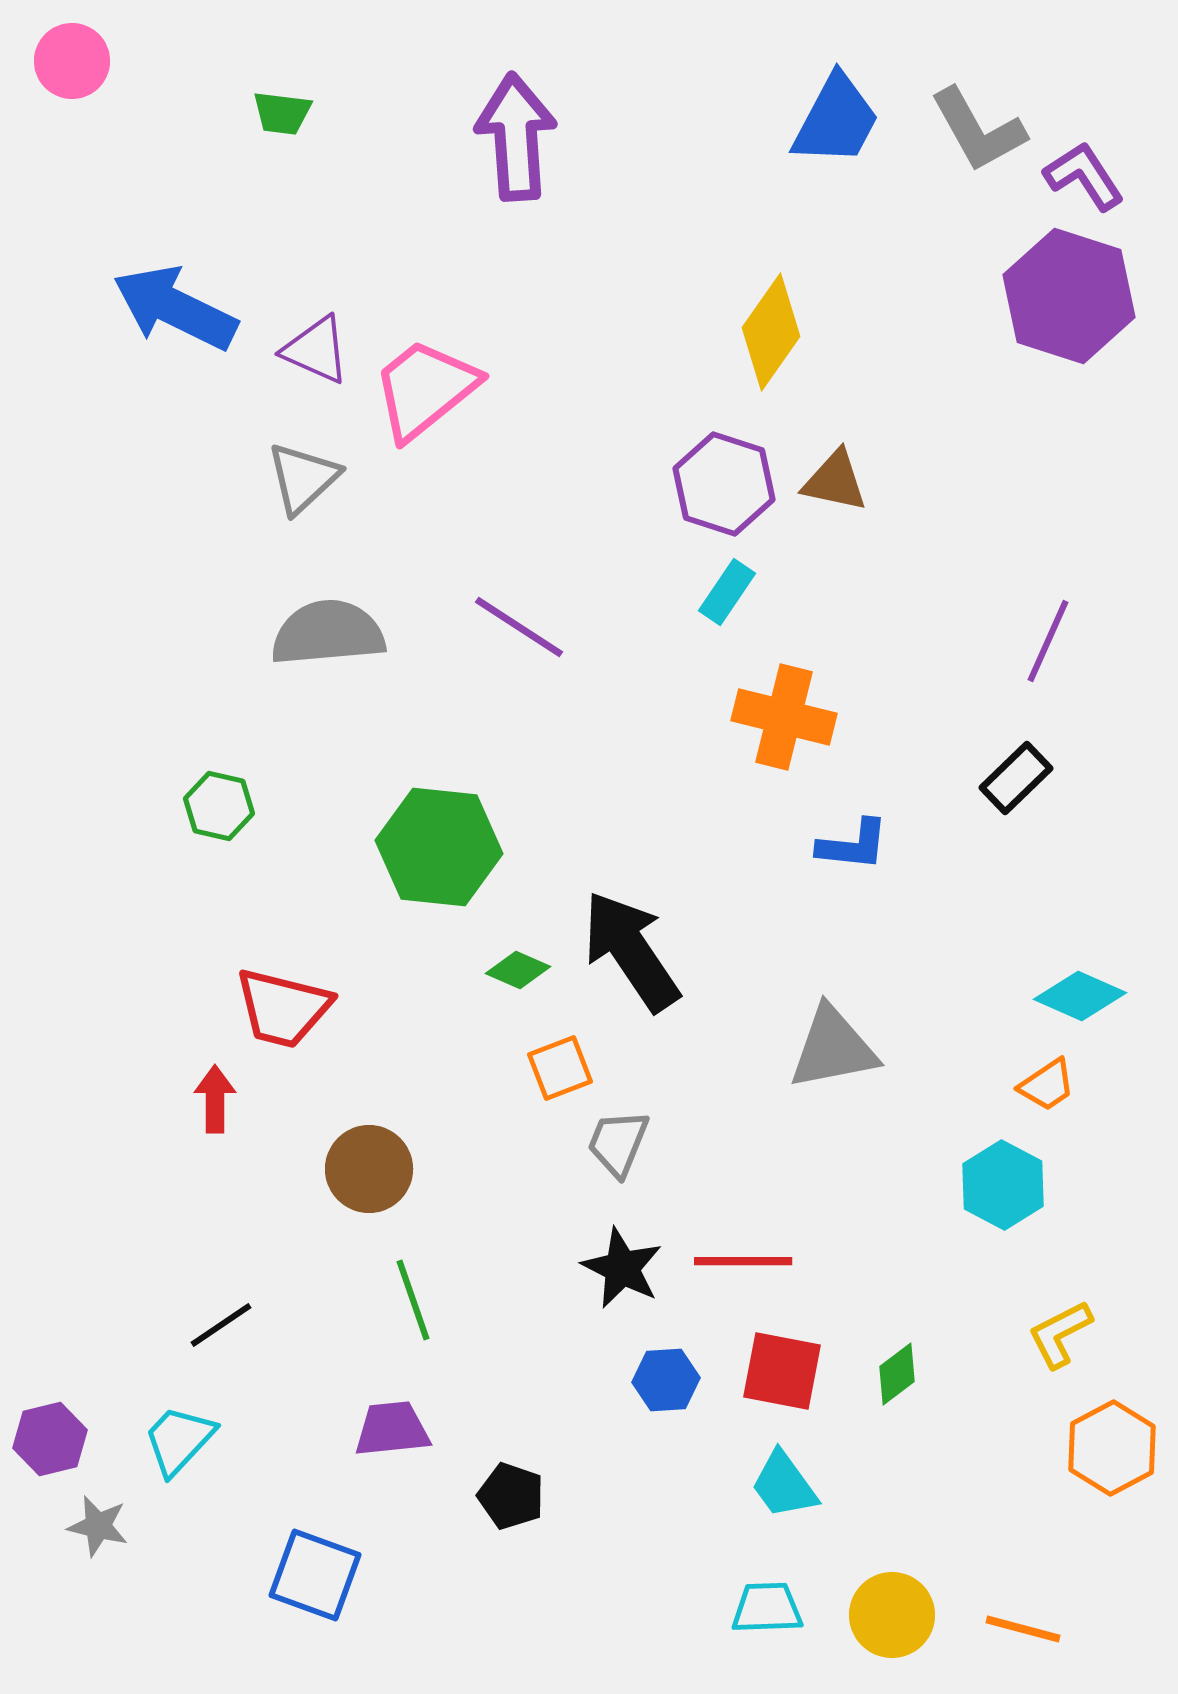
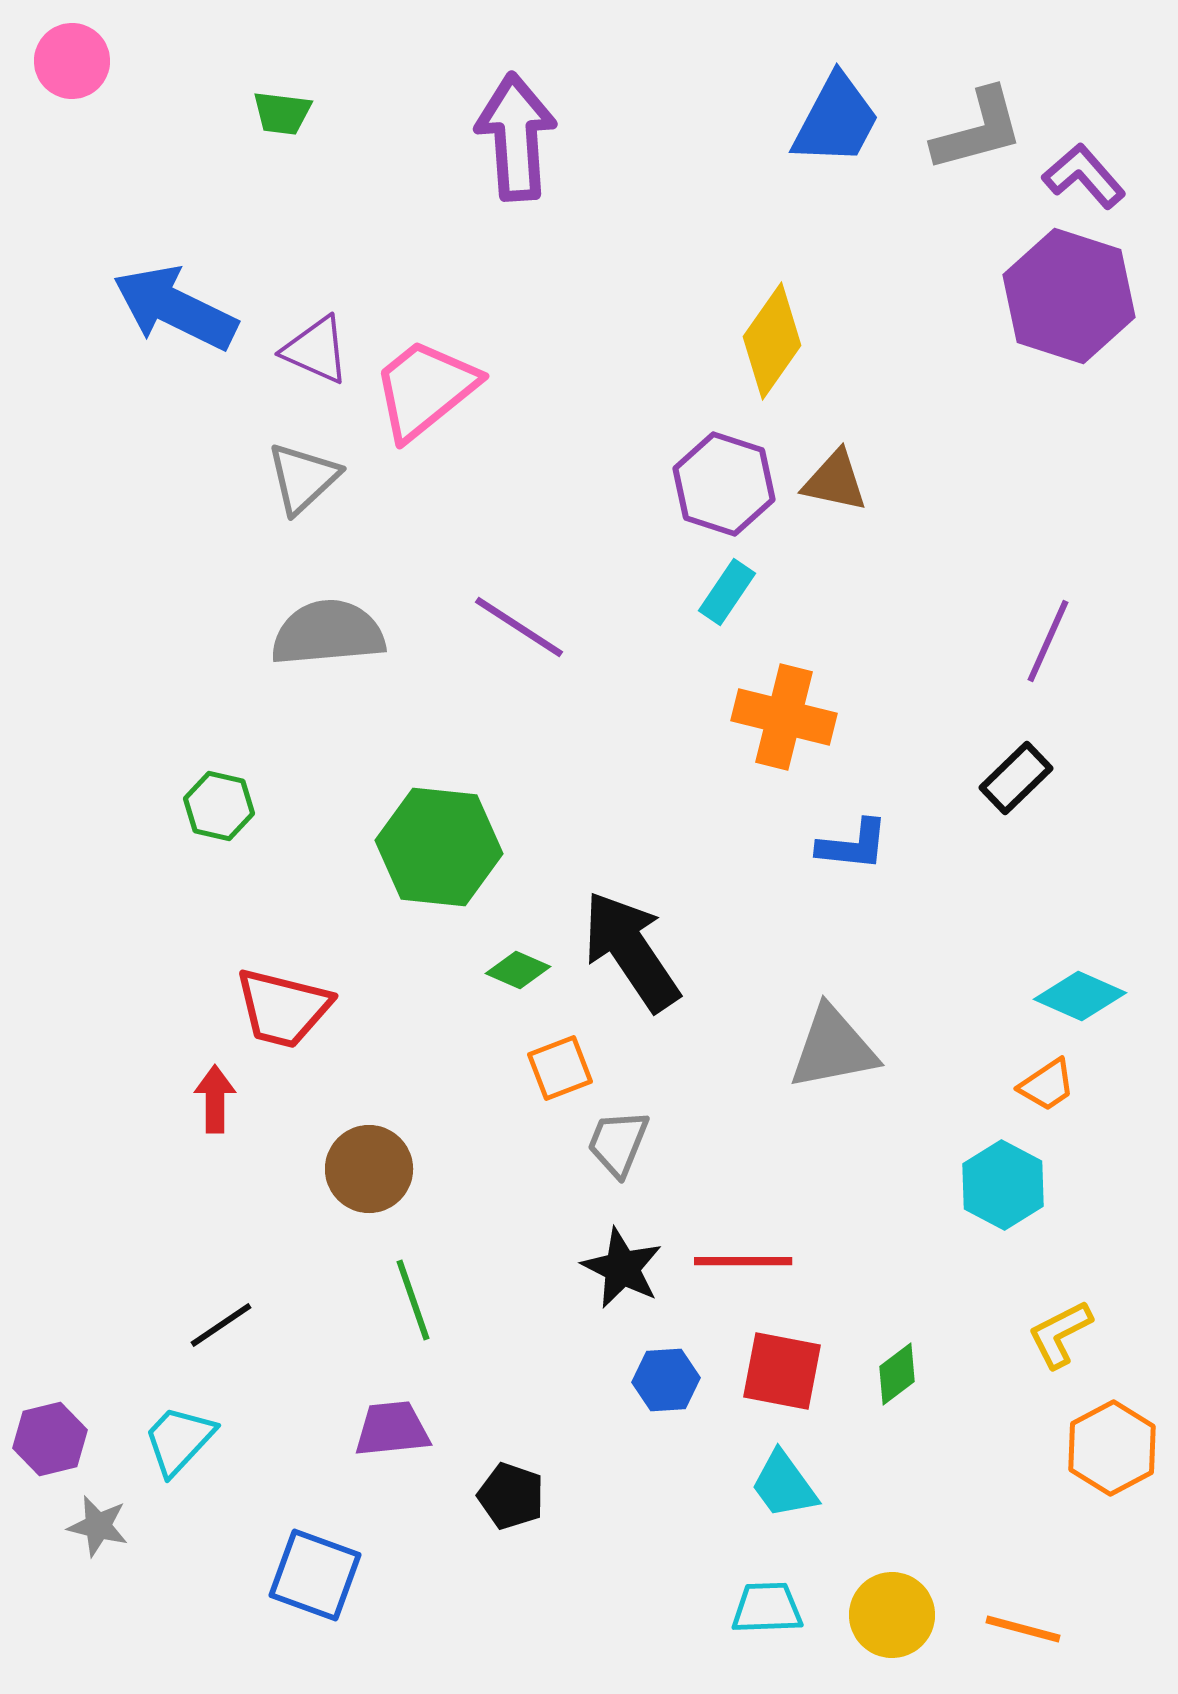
gray L-shape at (978, 130): rotated 76 degrees counterclockwise
purple L-shape at (1084, 176): rotated 8 degrees counterclockwise
yellow diamond at (771, 332): moved 1 px right, 9 px down
